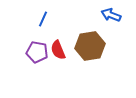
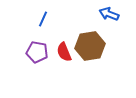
blue arrow: moved 2 px left, 1 px up
red semicircle: moved 6 px right, 2 px down
